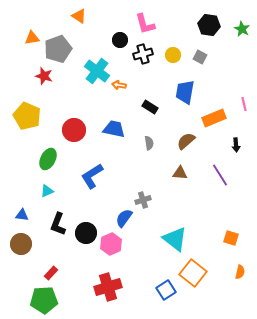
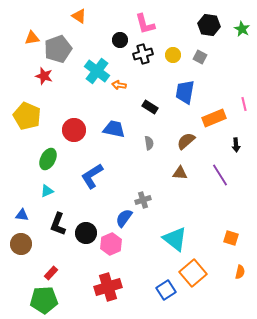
orange square at (193, 273): rotated 12 degrees clockwise
